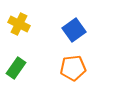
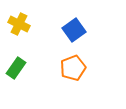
orange pentagon: rotated 15 degrees counterclockwise
